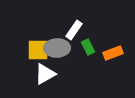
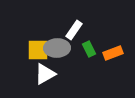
green rectangle: moved 1 px right, 2 px down
